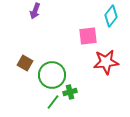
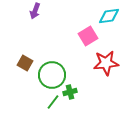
cyan diamond: moved 2 px left; rotated 45 degrees clockwise
pink square: rotated 24 degrees counterclockwise
red star: moved 1 px down
